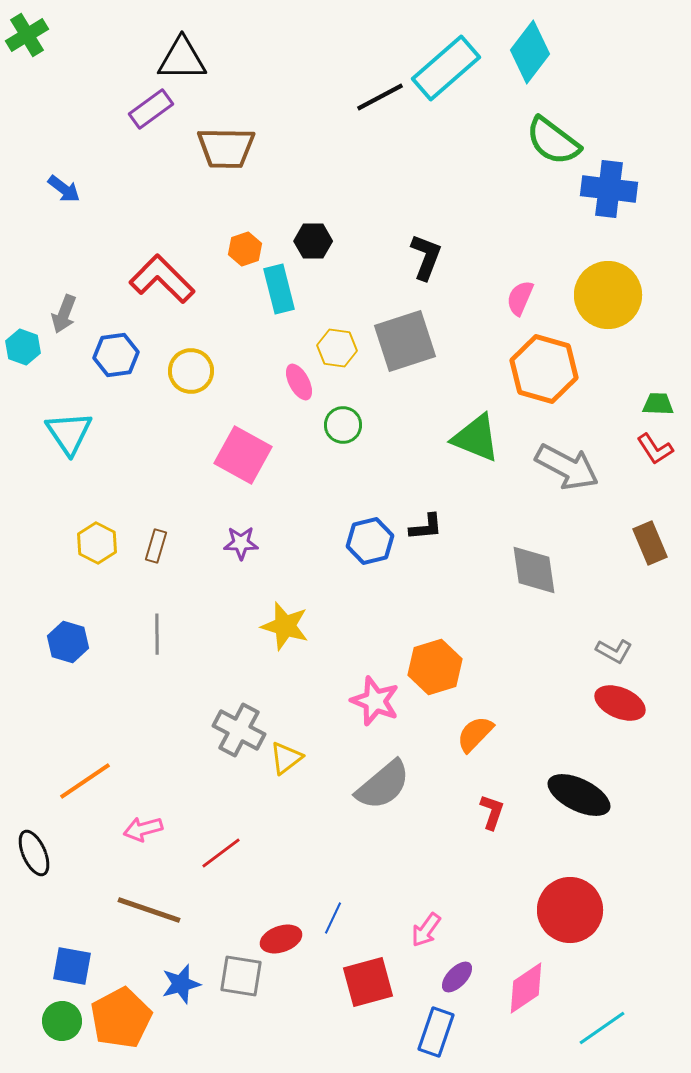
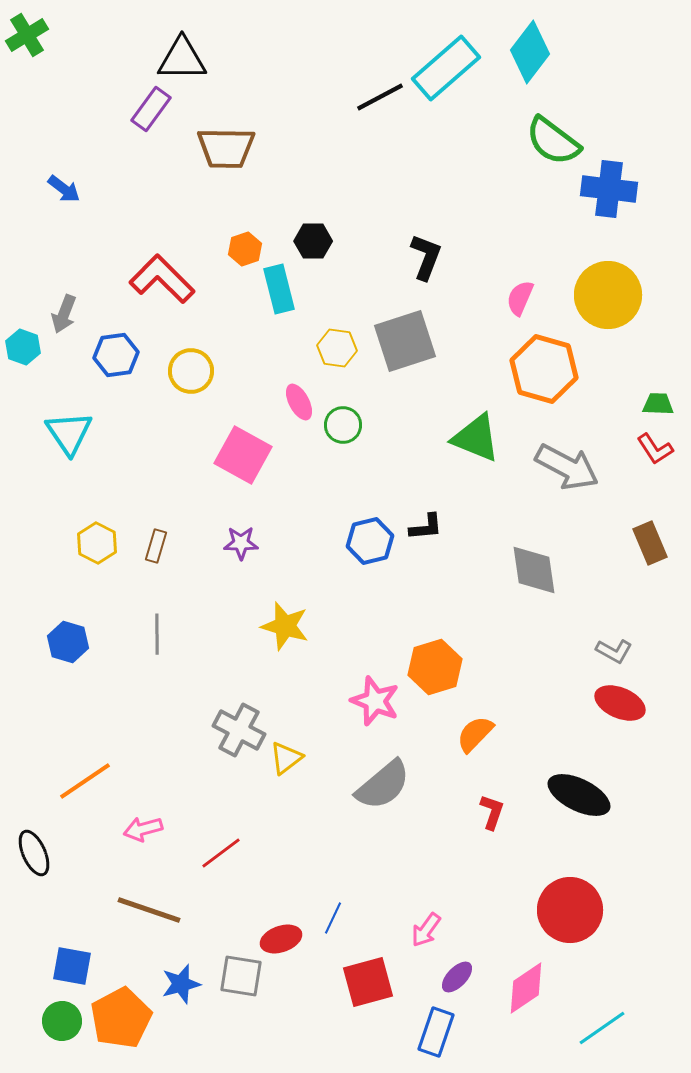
purple rectangle at (151, 109): rotated 18 degrees counterclockwise
pink ellipse at (299, 382): moved 20 px down
